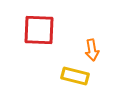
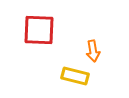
orange arrow: moved 1 px right, 1 px down
